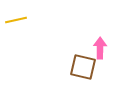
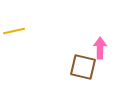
yellow line: moved 2 px left, 11 px down
